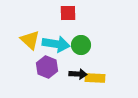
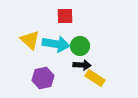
red square: moved 3 px left, 3 px down
green circle: moved 1 px left, 1 px down
purple hexagon: moved 4 px left, 11 px down; rotated 25 degrees clockwise
black arrow: moved 4 px right, 9 px up
yellow rectangle: rotated 30 degrees clockwise
